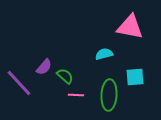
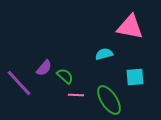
purple semicircle: moved 1 px down
green ellipse: moved 5 px down; rotated 36 degrees counterclockwise
